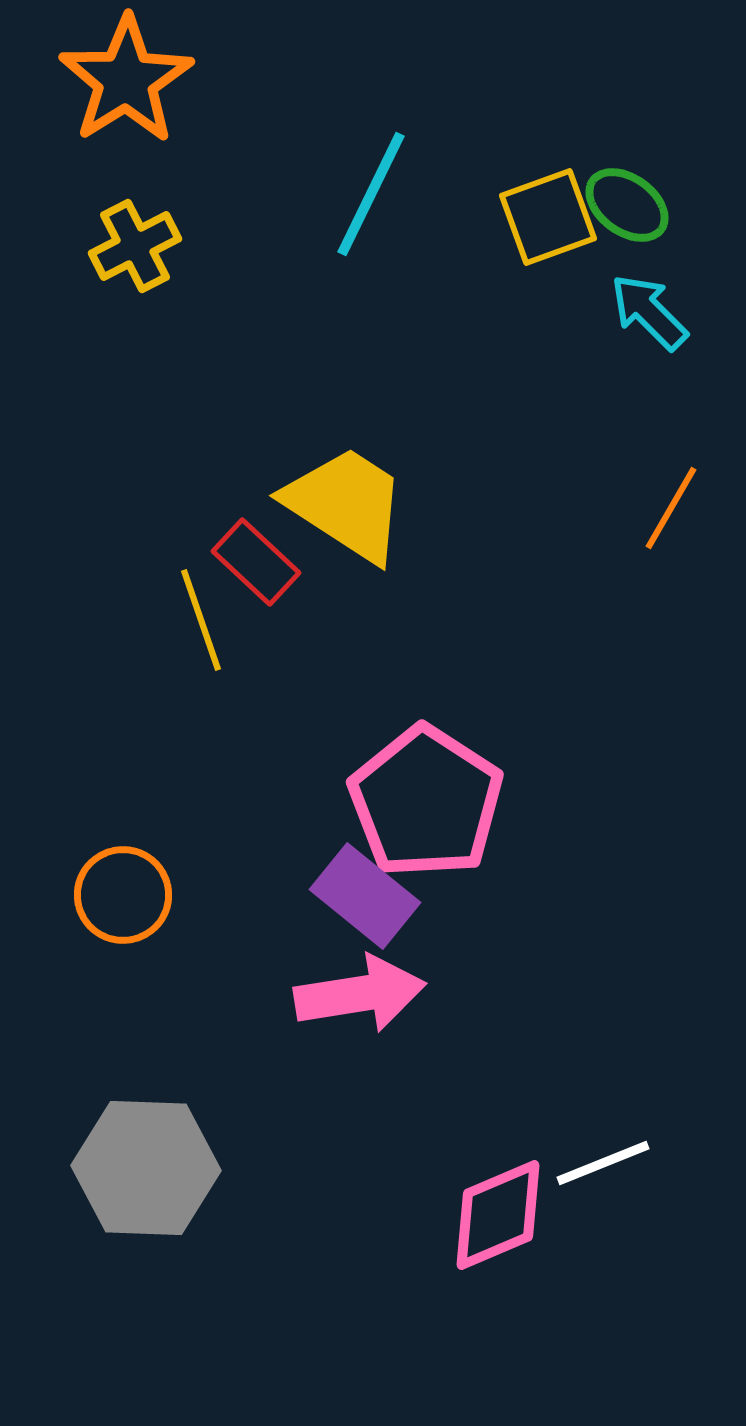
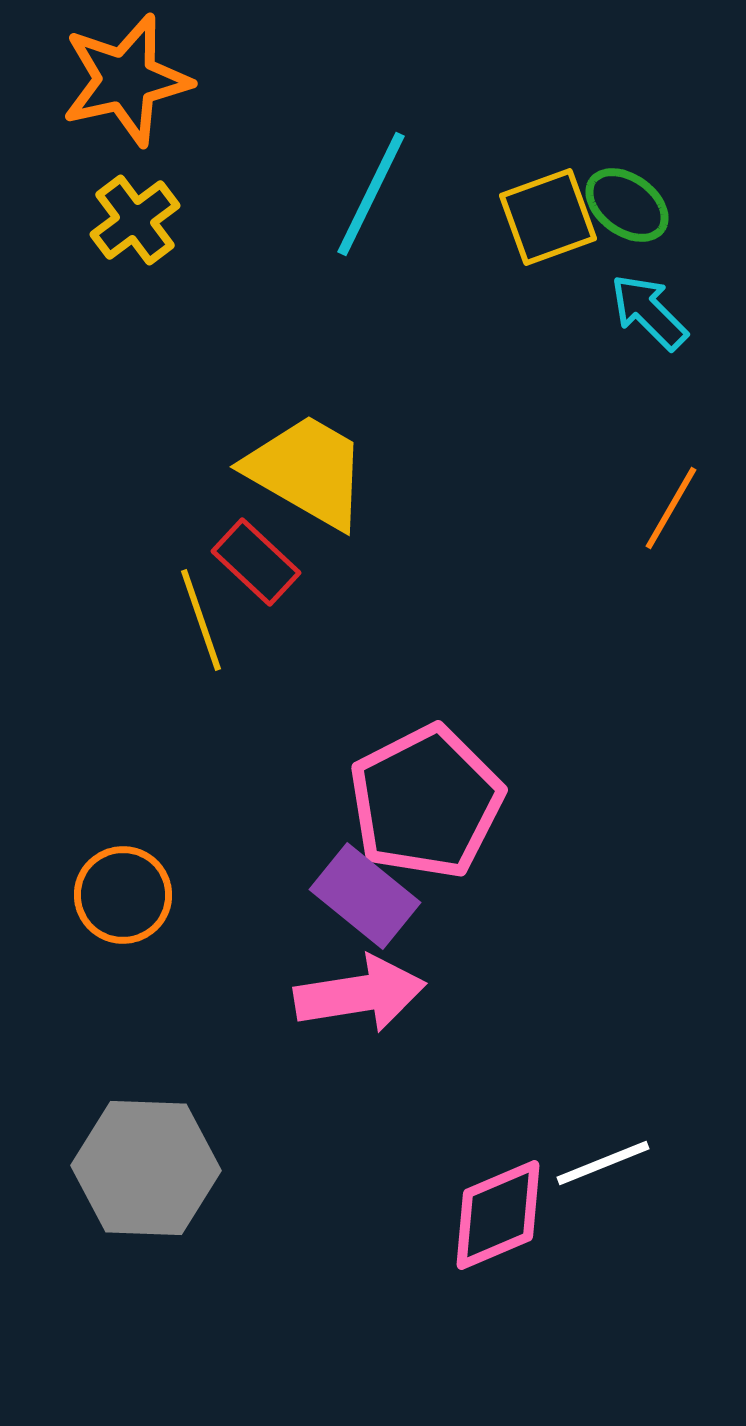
orange star: rotated 19 degrees clockwise
yellow cross: moved 26 px up; rotated 10 degrees counterclockwise
yellow trapezoid: moved 39 px left, 33 px up; rotated 3 degrees counterclockwise
pink pentagon: rotated 12 degrees clockwise
